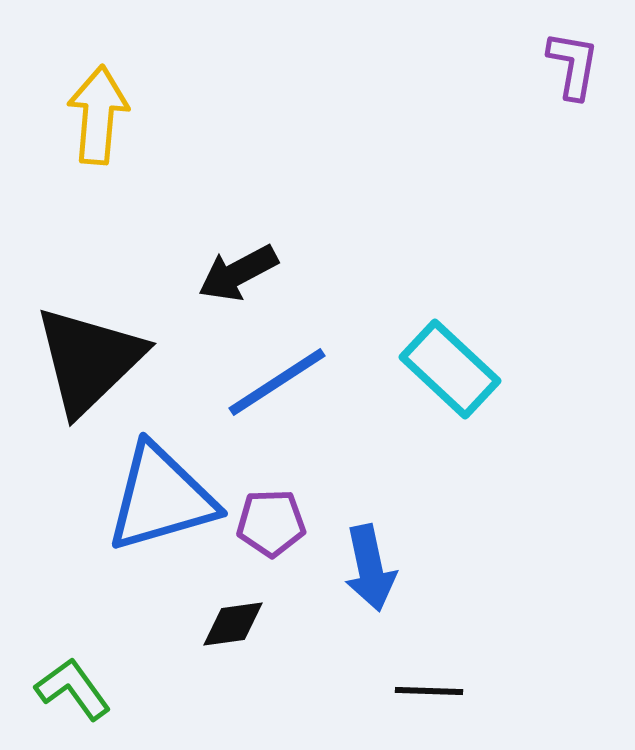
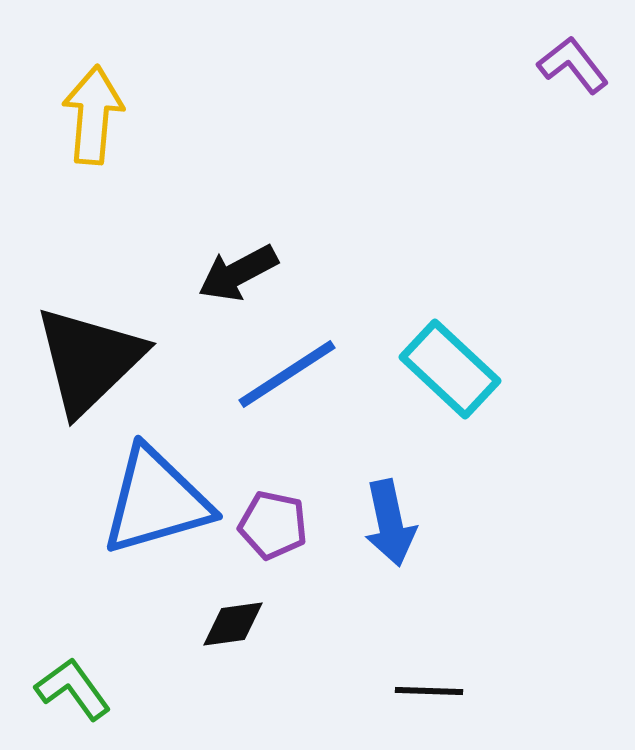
purple L-shape: rotated 48 degrees counterclockwise
yellow arrow: moved 5 px left
blue line: moved 10 px right, 8 px up
blue triangle: moved 5 px left, 3 px down
purple pentagon: moved 2 px right, 2 px down; rotated 14 degrees clockwise
blue arrow: moved 20 px right, 45 px up
